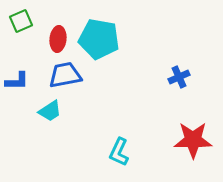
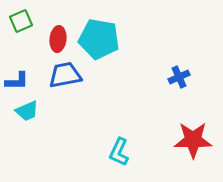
cyan trapezoid: moved 23 px left; rotated 10 degrees clockwise
